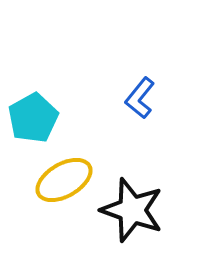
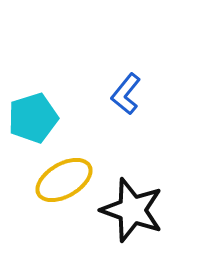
blue L-shape: moved 14 px left, 4 px up
cyan pentagon: rotated 12 degrees clockwise
